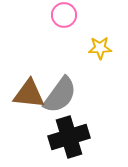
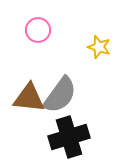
pink circle: moved 26 px left, 15 px down
yellow star: moved 1 px left, 1 px up; rotated 20 degrees clockwise
brown triangle: moved 4 px down
